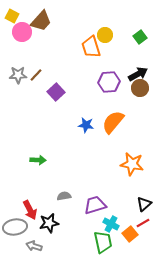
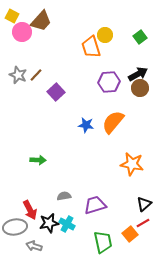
gray star: rotated 24 degrees clockwise
cyan cross: moved 44 px left
